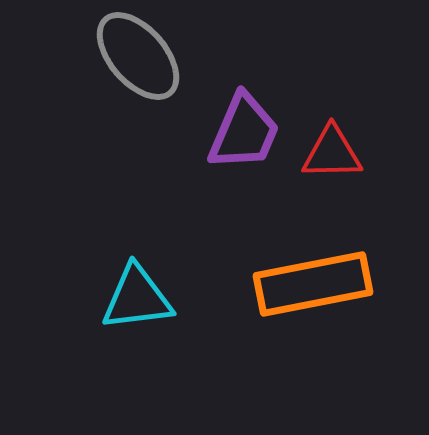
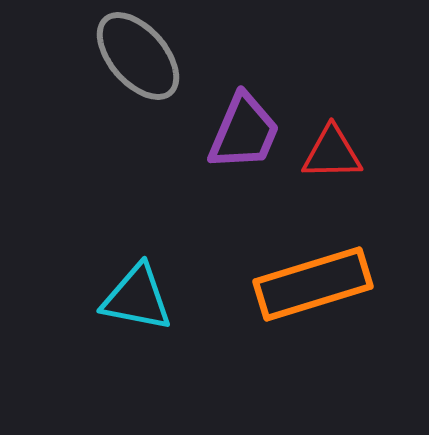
orange rectangle: rotated 6 degrees counterclockwise
cyan triangle: rotated 18 degrees clockwise
